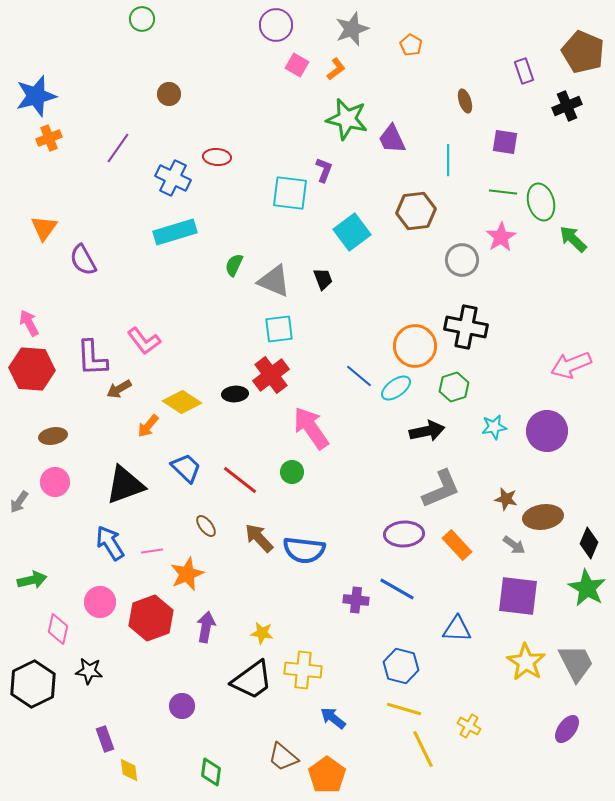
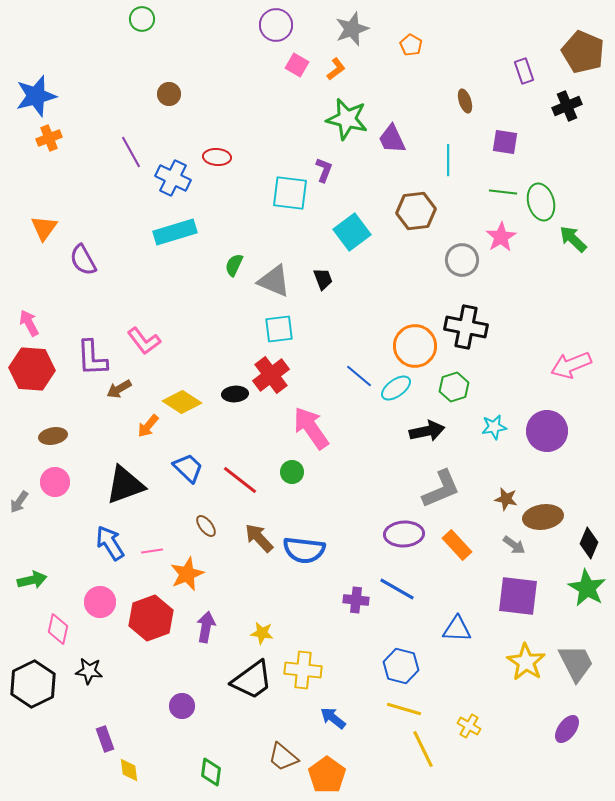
purple line at (118, 148): moved 13 px right, 4 px down; rotated 64 degrees counterclockwise
blue trapezoid at (186, 468): moved 2 px right
